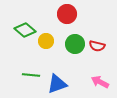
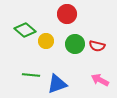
pink arrow: moved 2 px up
